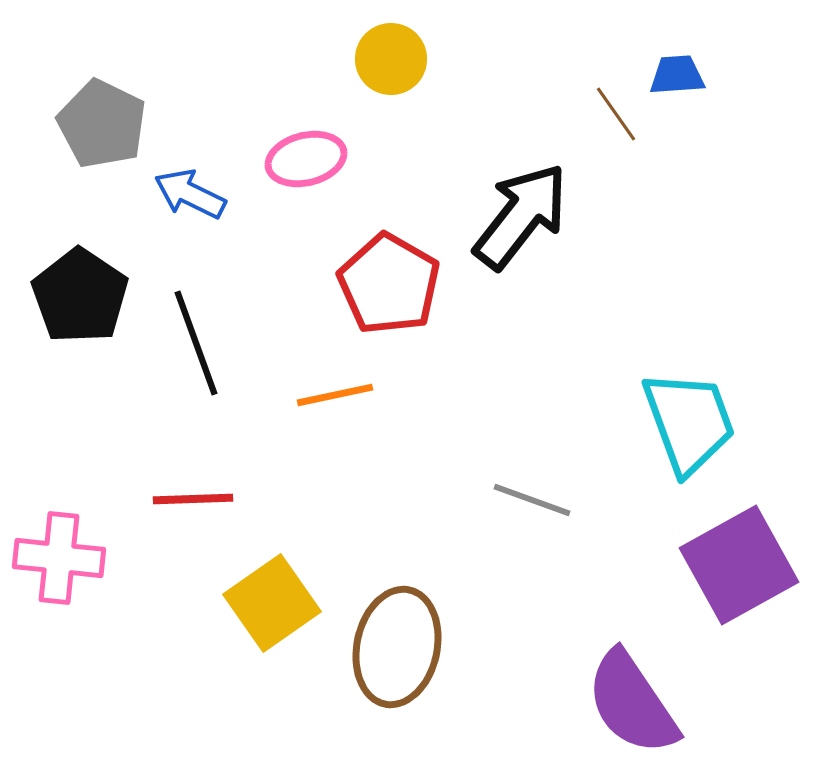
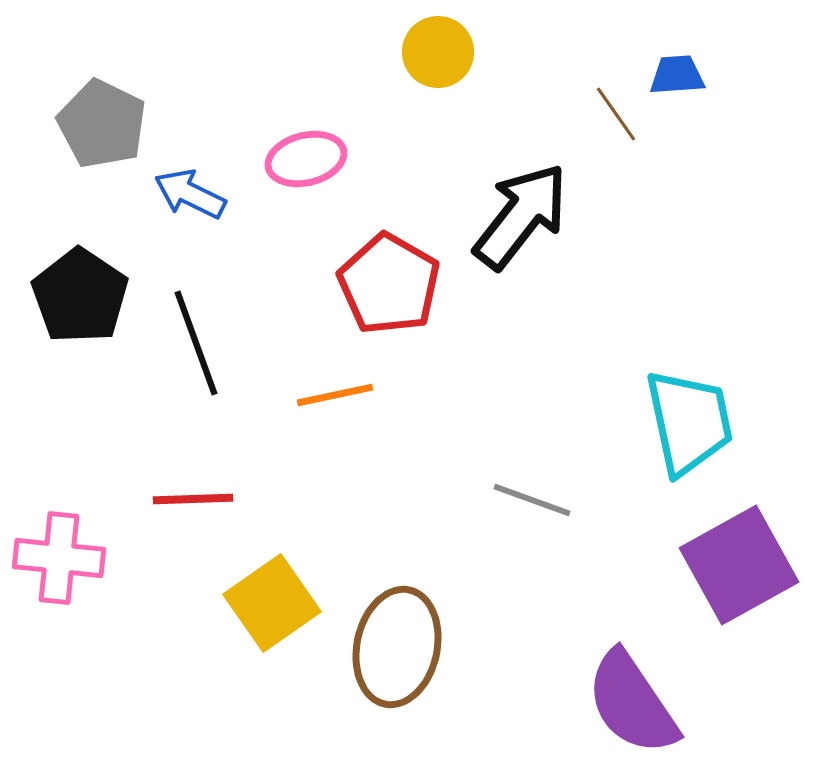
yellow circle: moved 47 px right, 7 px up
cyan trapezoid: rotated 8 degrees clockwise
